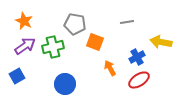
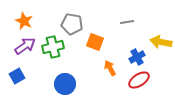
gray pentagon: moved 3 px left
